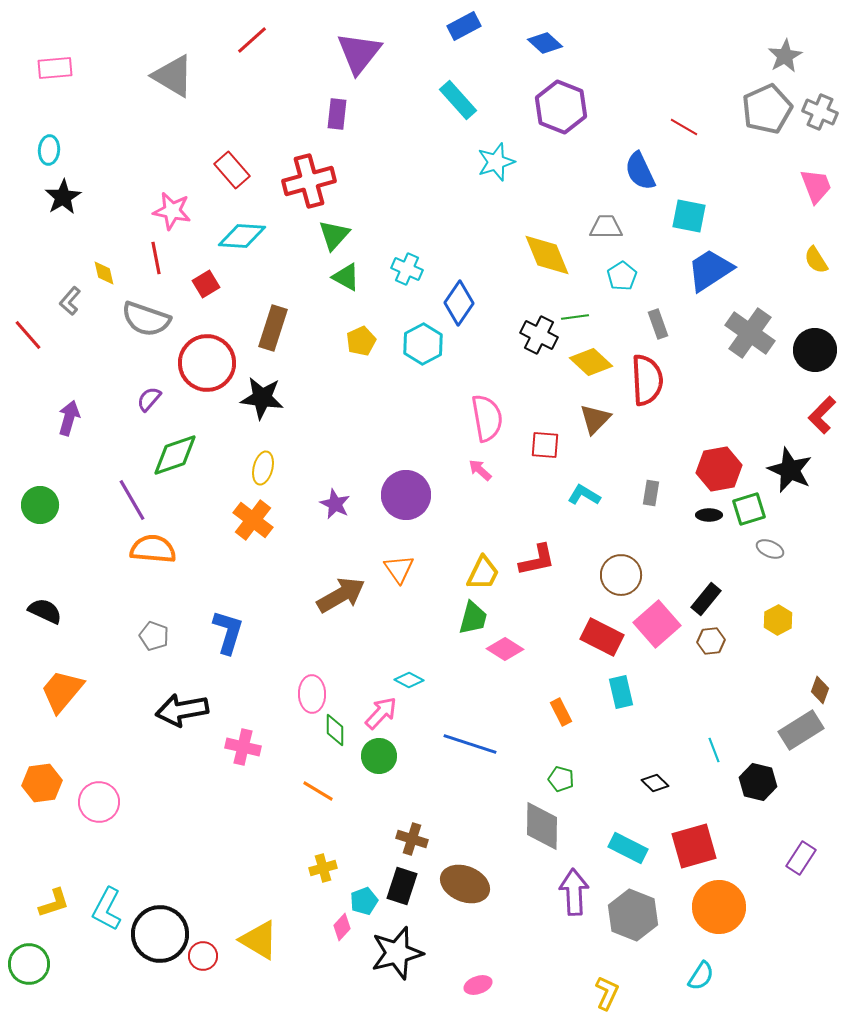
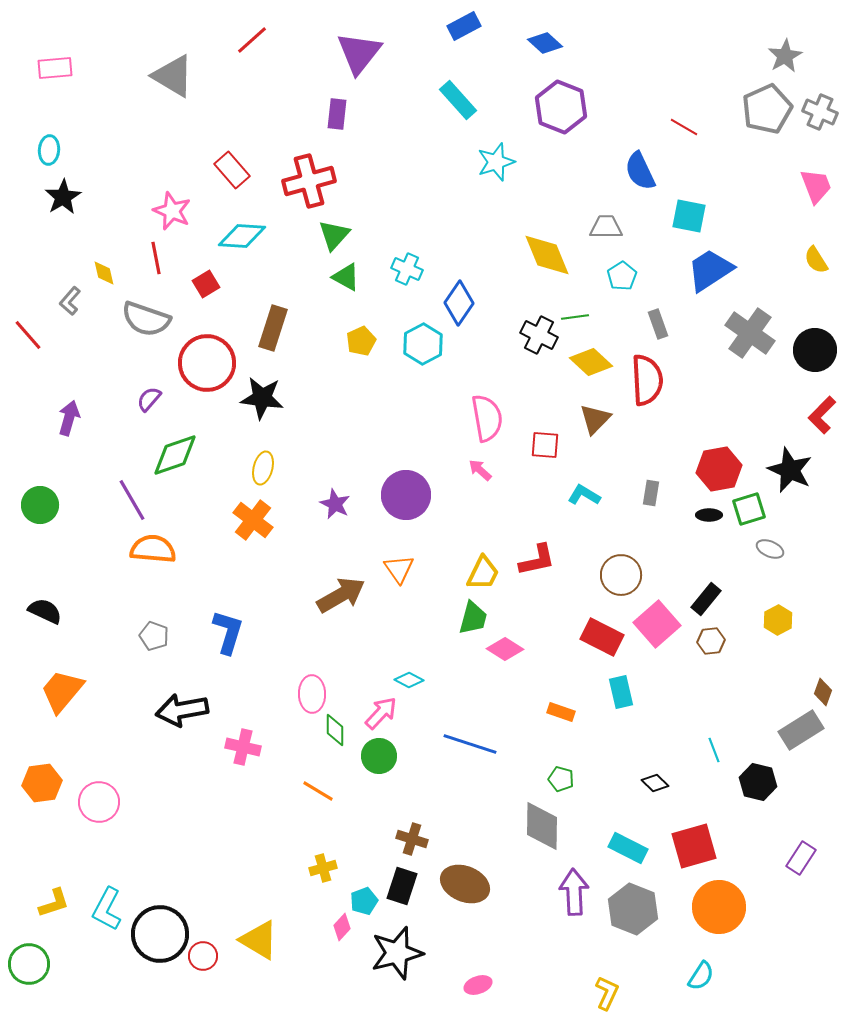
pink star at (172, 211): rotated 12 degrees clockwise
brown diamond at (820, 690): moved 3 px right, 2 px down
orange rectangle at (561, 712): rotated 44 degrees counterclockwise
gray hexagon at (633, 915): moved 6 px up
